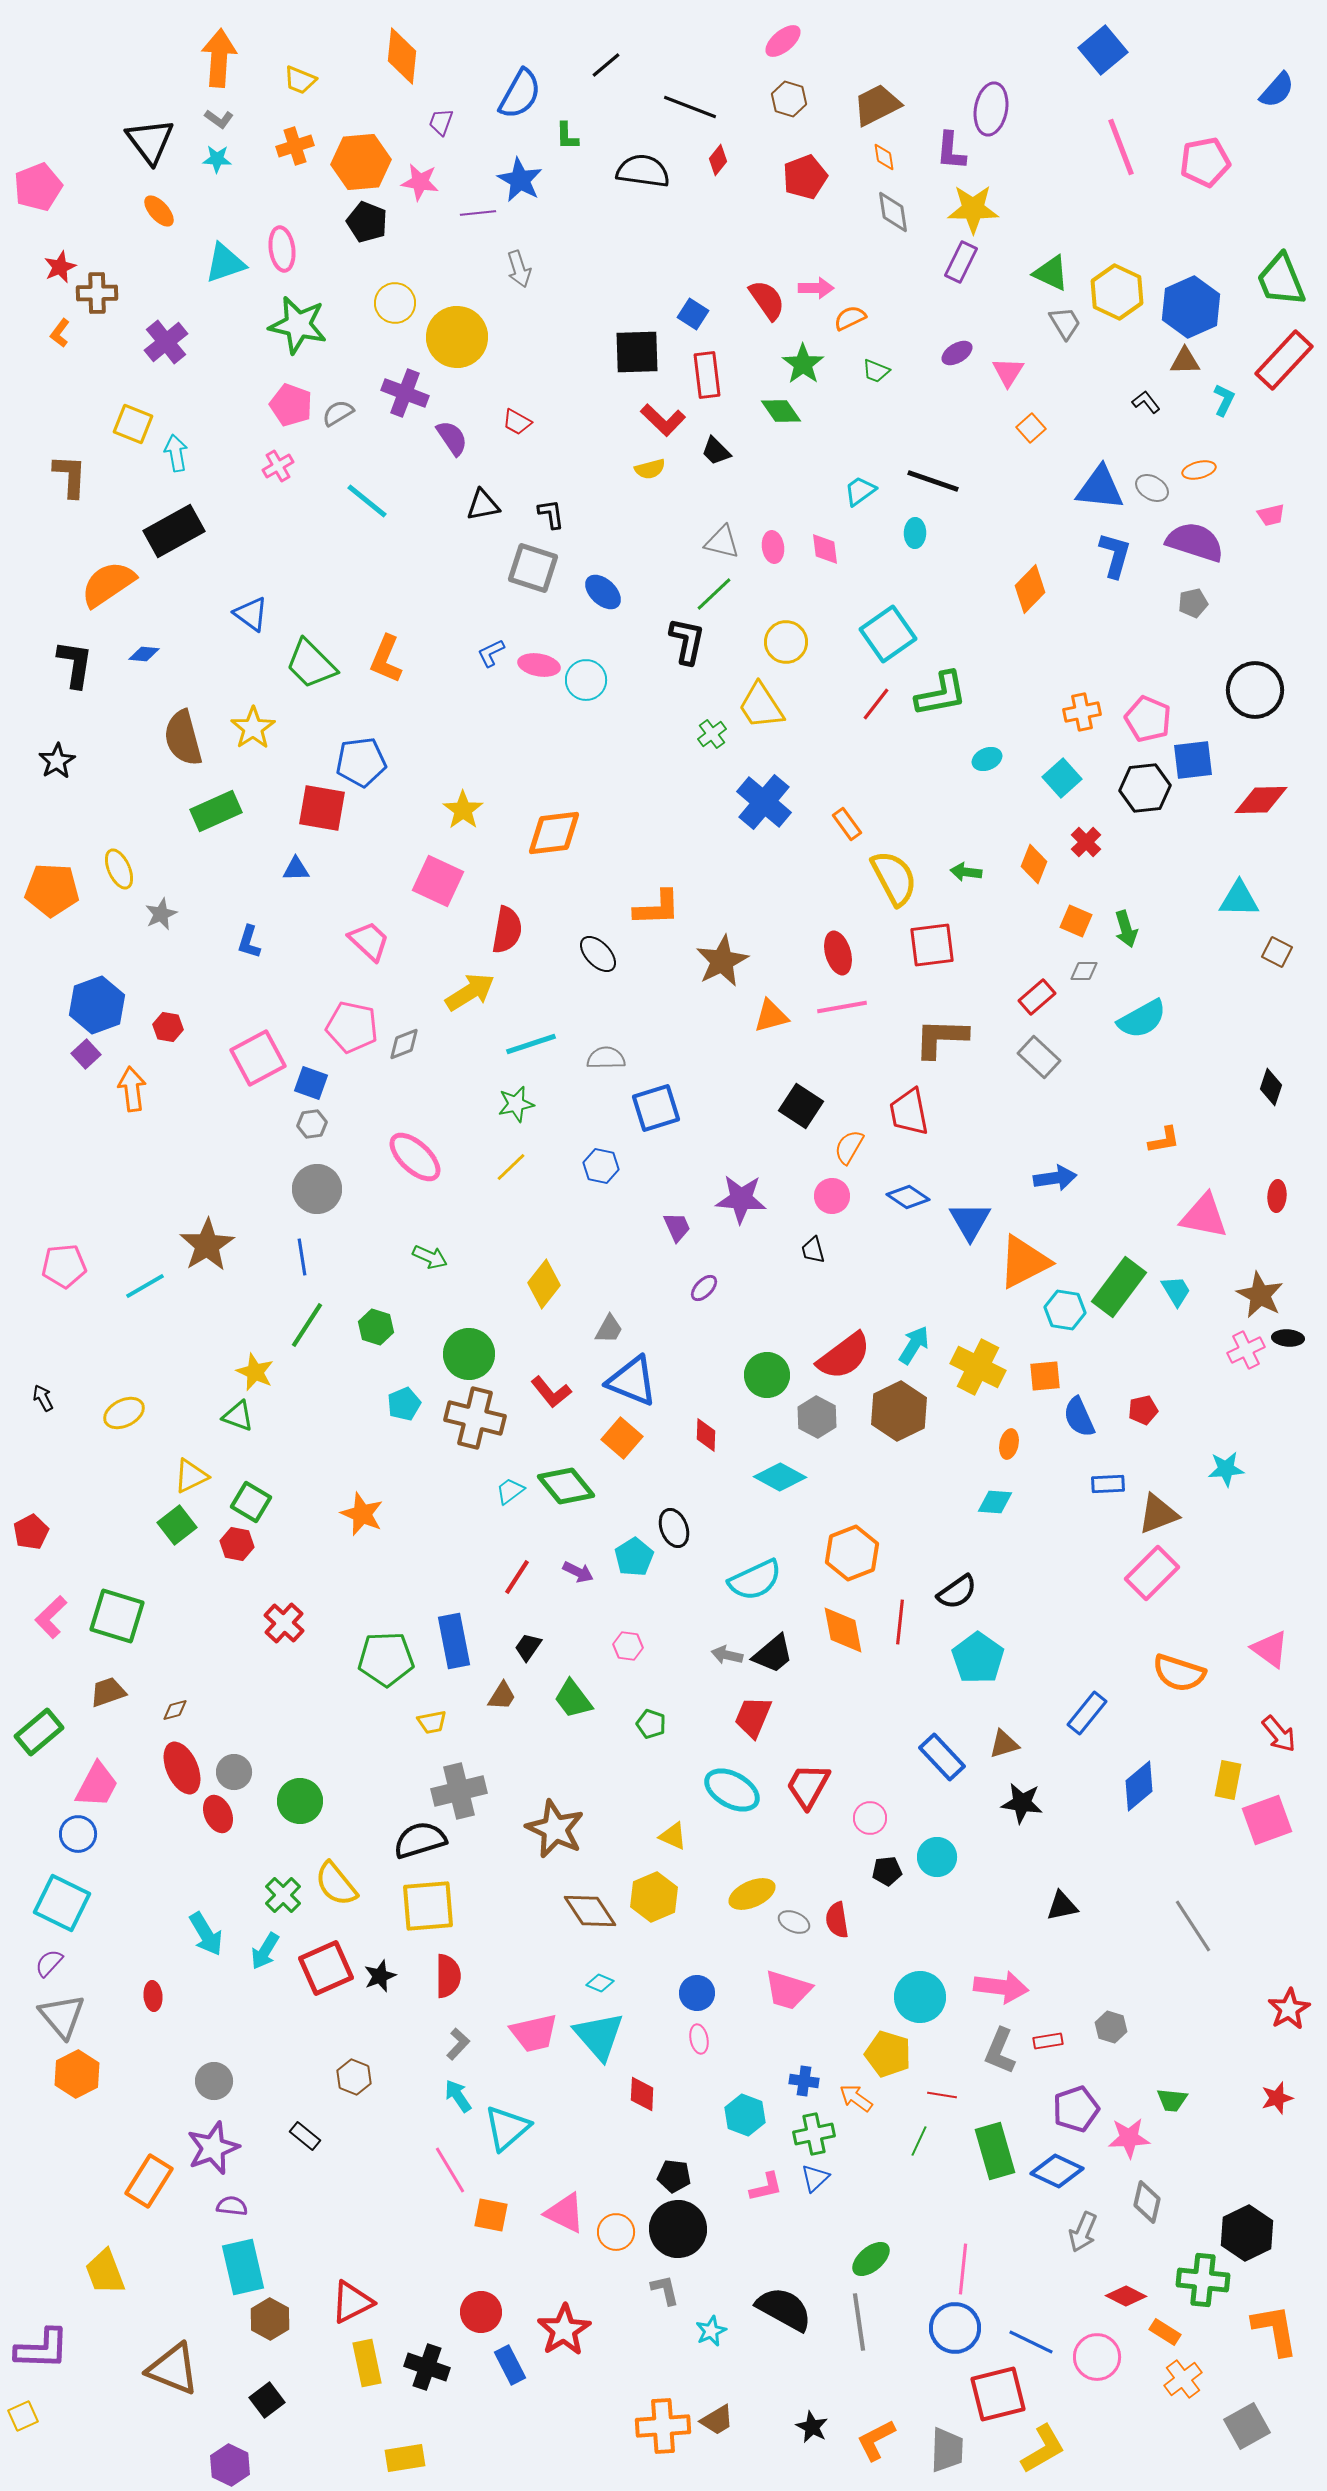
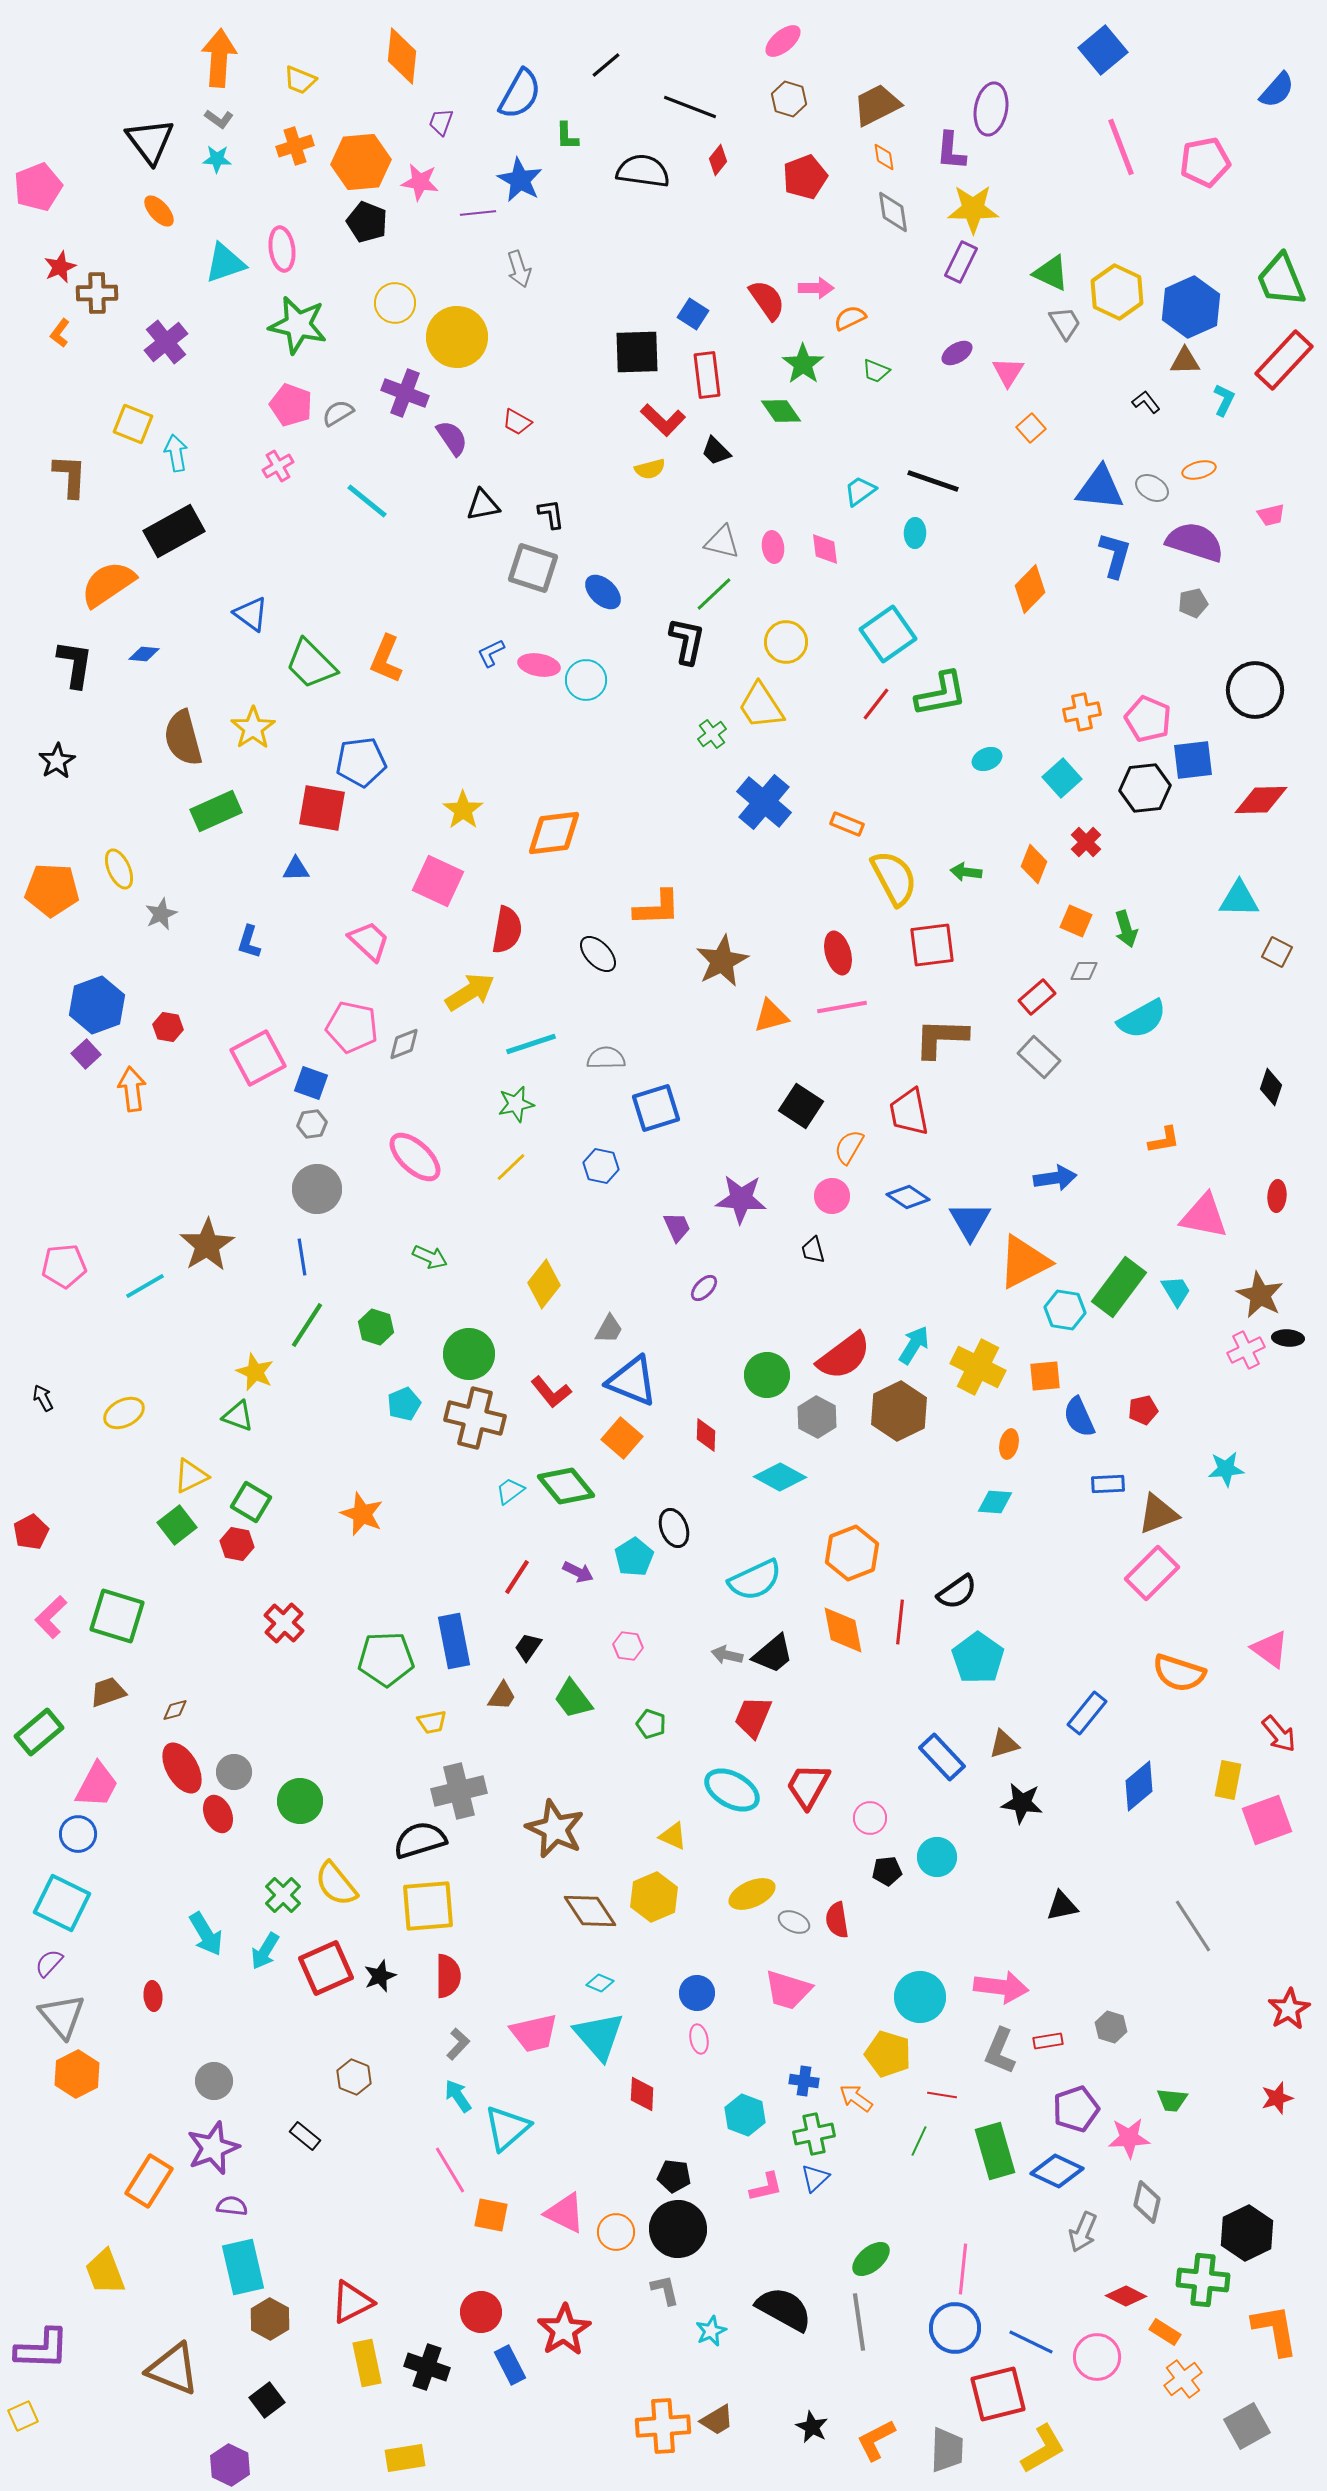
orange rectangle at (847, 824): rotated 32 degrees counterclockwise
red ellipse at (182, 1768): rotated 6 degrees counterclockwise
